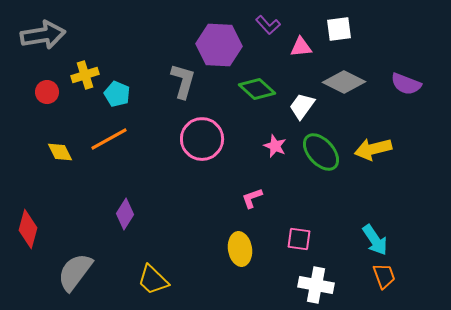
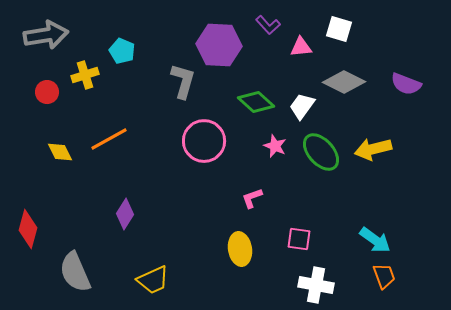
white square: rotated 24 degrees clockwise
gray arrow: moved 3 px right
green diamond: moved 1 px left, 13 px down
cyan pentagon: moved 5 px right, 43 px up
pink circle: moved 2 px right, 2 px down
cyan arrow: rotated 20 degrees counterclockwise
gray semicircle: rotated 60 degrees counterclockwise
yellow trapezoid: rotated 68 degrees counterclockwise
